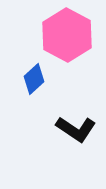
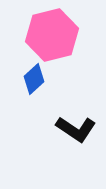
pink hexagon: moved 15 px left; rotated 18 degrees clockwise
